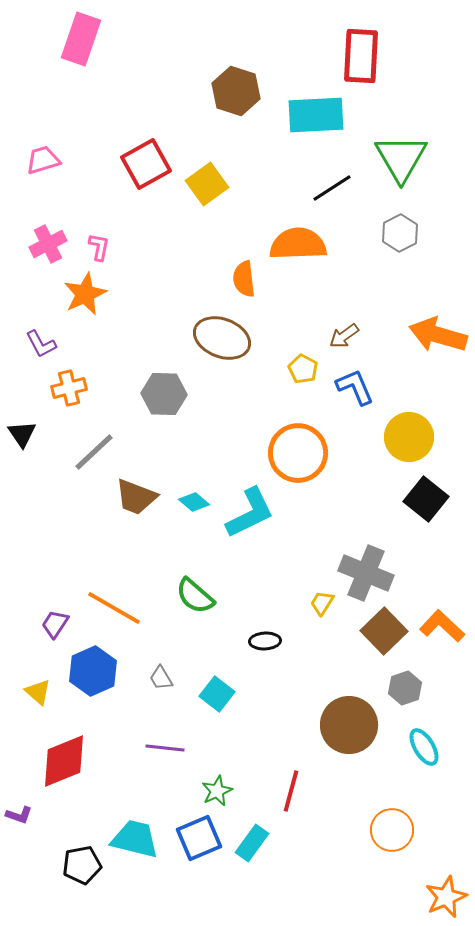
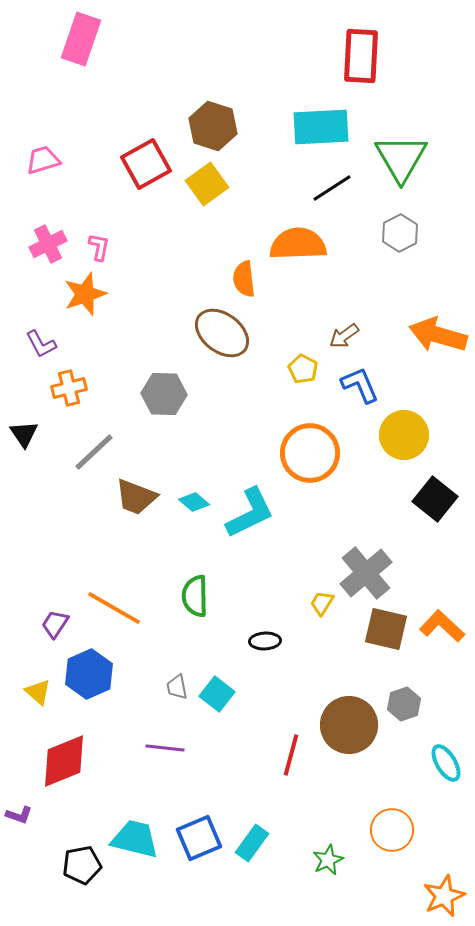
brown hexagon at (236, 91): moved 23 px left, 35 px down
cyan rectangle at (316, 115): moved 5 px right, 12 px down
orange star at (85, 294): rotated 6 degrees clockwise
brown ellipse at (222, 338): moved 5 px up; rotated 16 degrees clockwise
blue L-shape at (355, 387): moved 5 px right, 2 px up
black triangle at (22, 434): moved 2 px right
yellow circle at (409, 437): moved 5 px left, 2 px up
orange circle at (298, 453): moved 12 px right
black square at (426, 499): moved 9 px right
gray cross at (366, 573): rotated 28 degrees clockwise
green semicircle at (195, 596): rotated 48 degrees clockwise
brown square at (384, 631): moved 2 px right, 2 px up; rotated 33 degrees counterclockwise
blue hexagon at (93, 671): moved 4 px left, 3 px down
gray trapezoid at (161, 678): moved 16 px right, 9 px down; rotated 20 degrees clockwise
gray hexagon at (405, 688): moved 1 px left, 16 px down
cyan ellipse at (424, 747): moved 22 px right, 16 px down
green star at (217, 791): moved 111 px right, 69 px down
red line at (291, 791): moved 36 px up
orange star at (446, 897): moved 2 px left, 1 px up
